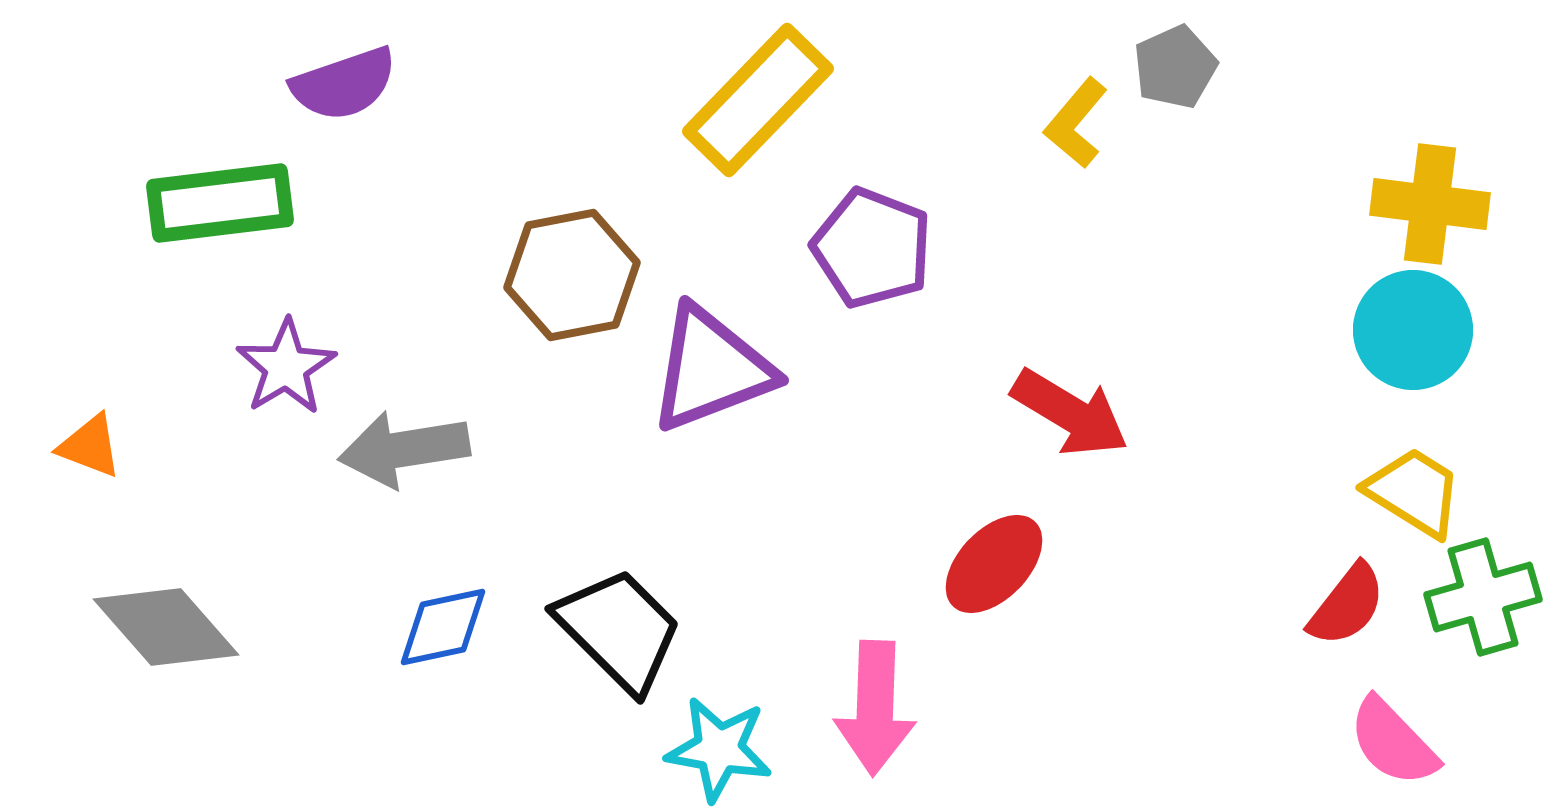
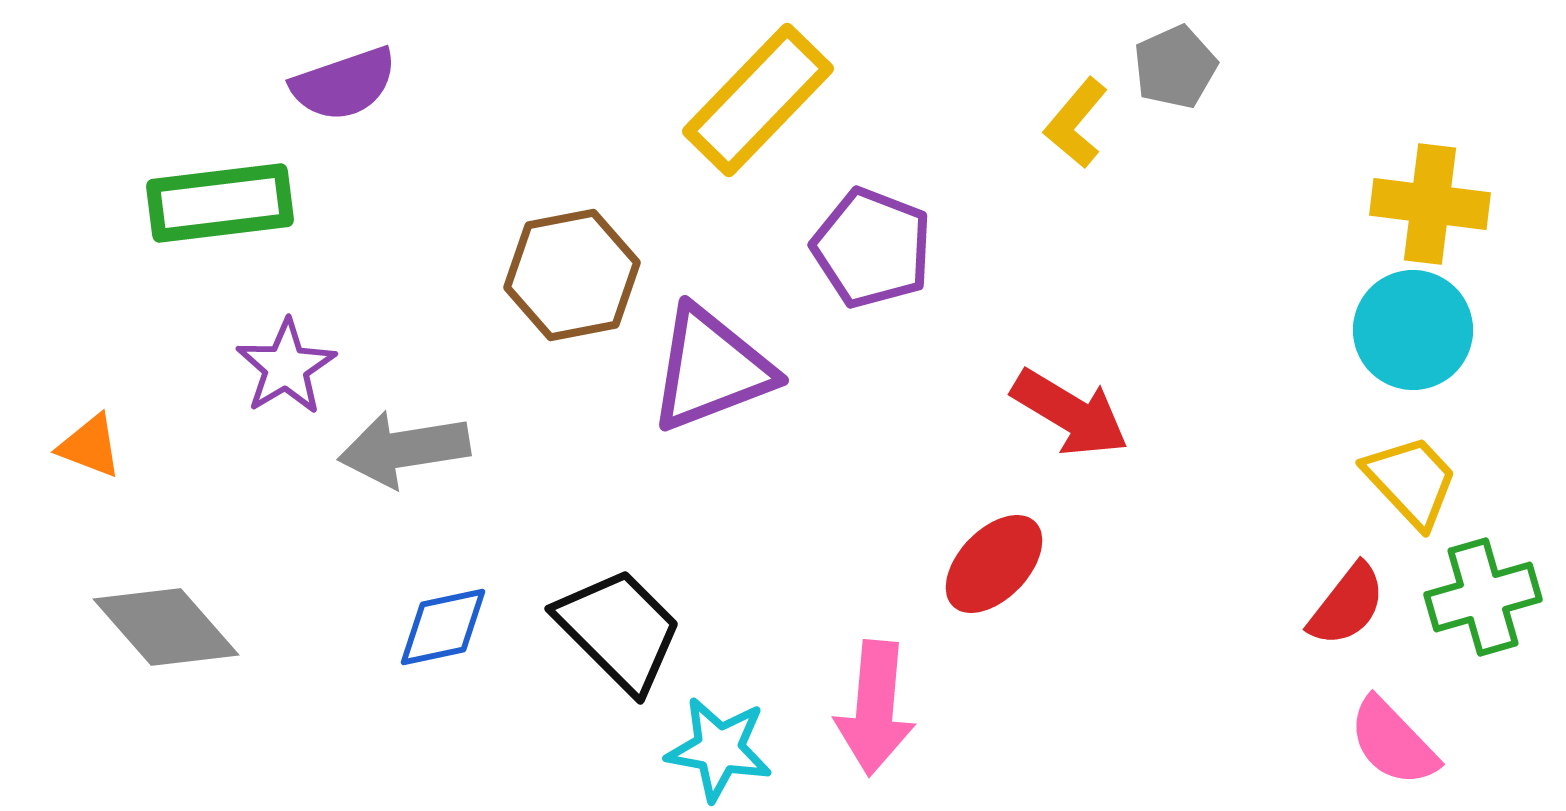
yellow trapezoid: moved 3 px left, 11 px up; rotated 15 degrees clockwise
pink arrow: rotated 3 degrees clockwise
